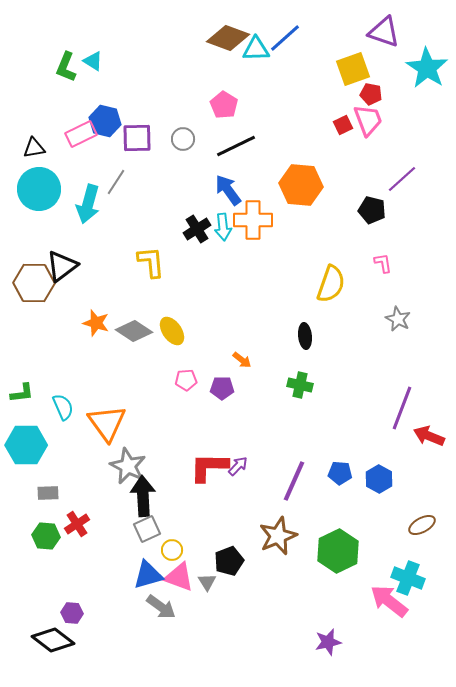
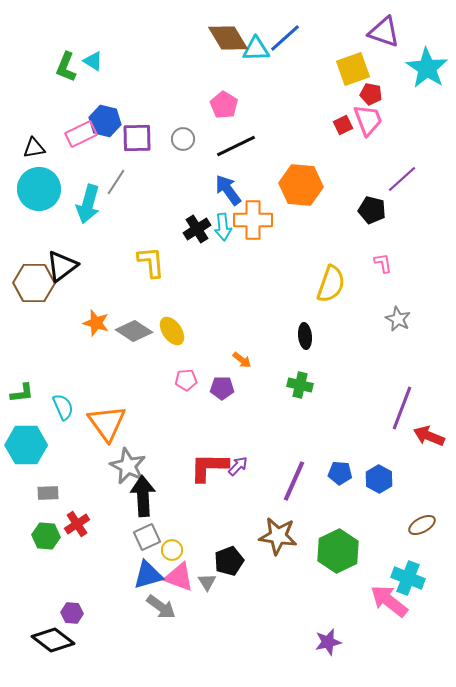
brown diamond at (228, 38): rotated 39 degrees clockwise
gray square at (147, 529): moved 8 px down
brown star at (278, 536): rotated 30 degrees clockwise
